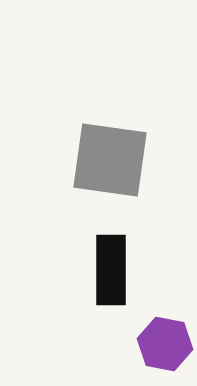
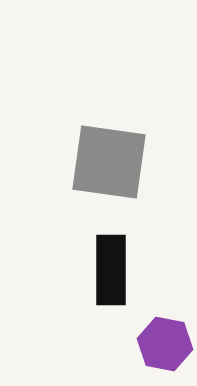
gray square: moved 1 px left, 2 px down
